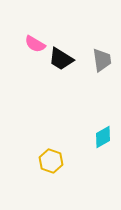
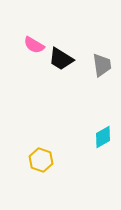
pink semicircle: moved 1 px left, 1 px down
gray trapezoid: moved 5 px down
yellow hexagon: moved 10 px left, 1 px up
